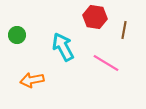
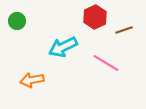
red hexagon: rotated 25 degrees clockwise
brown line: rotated 60 degrees clockwise
green circle: moved 14 px up
cyan arrow: rotated 88 degrees counterclockwise
